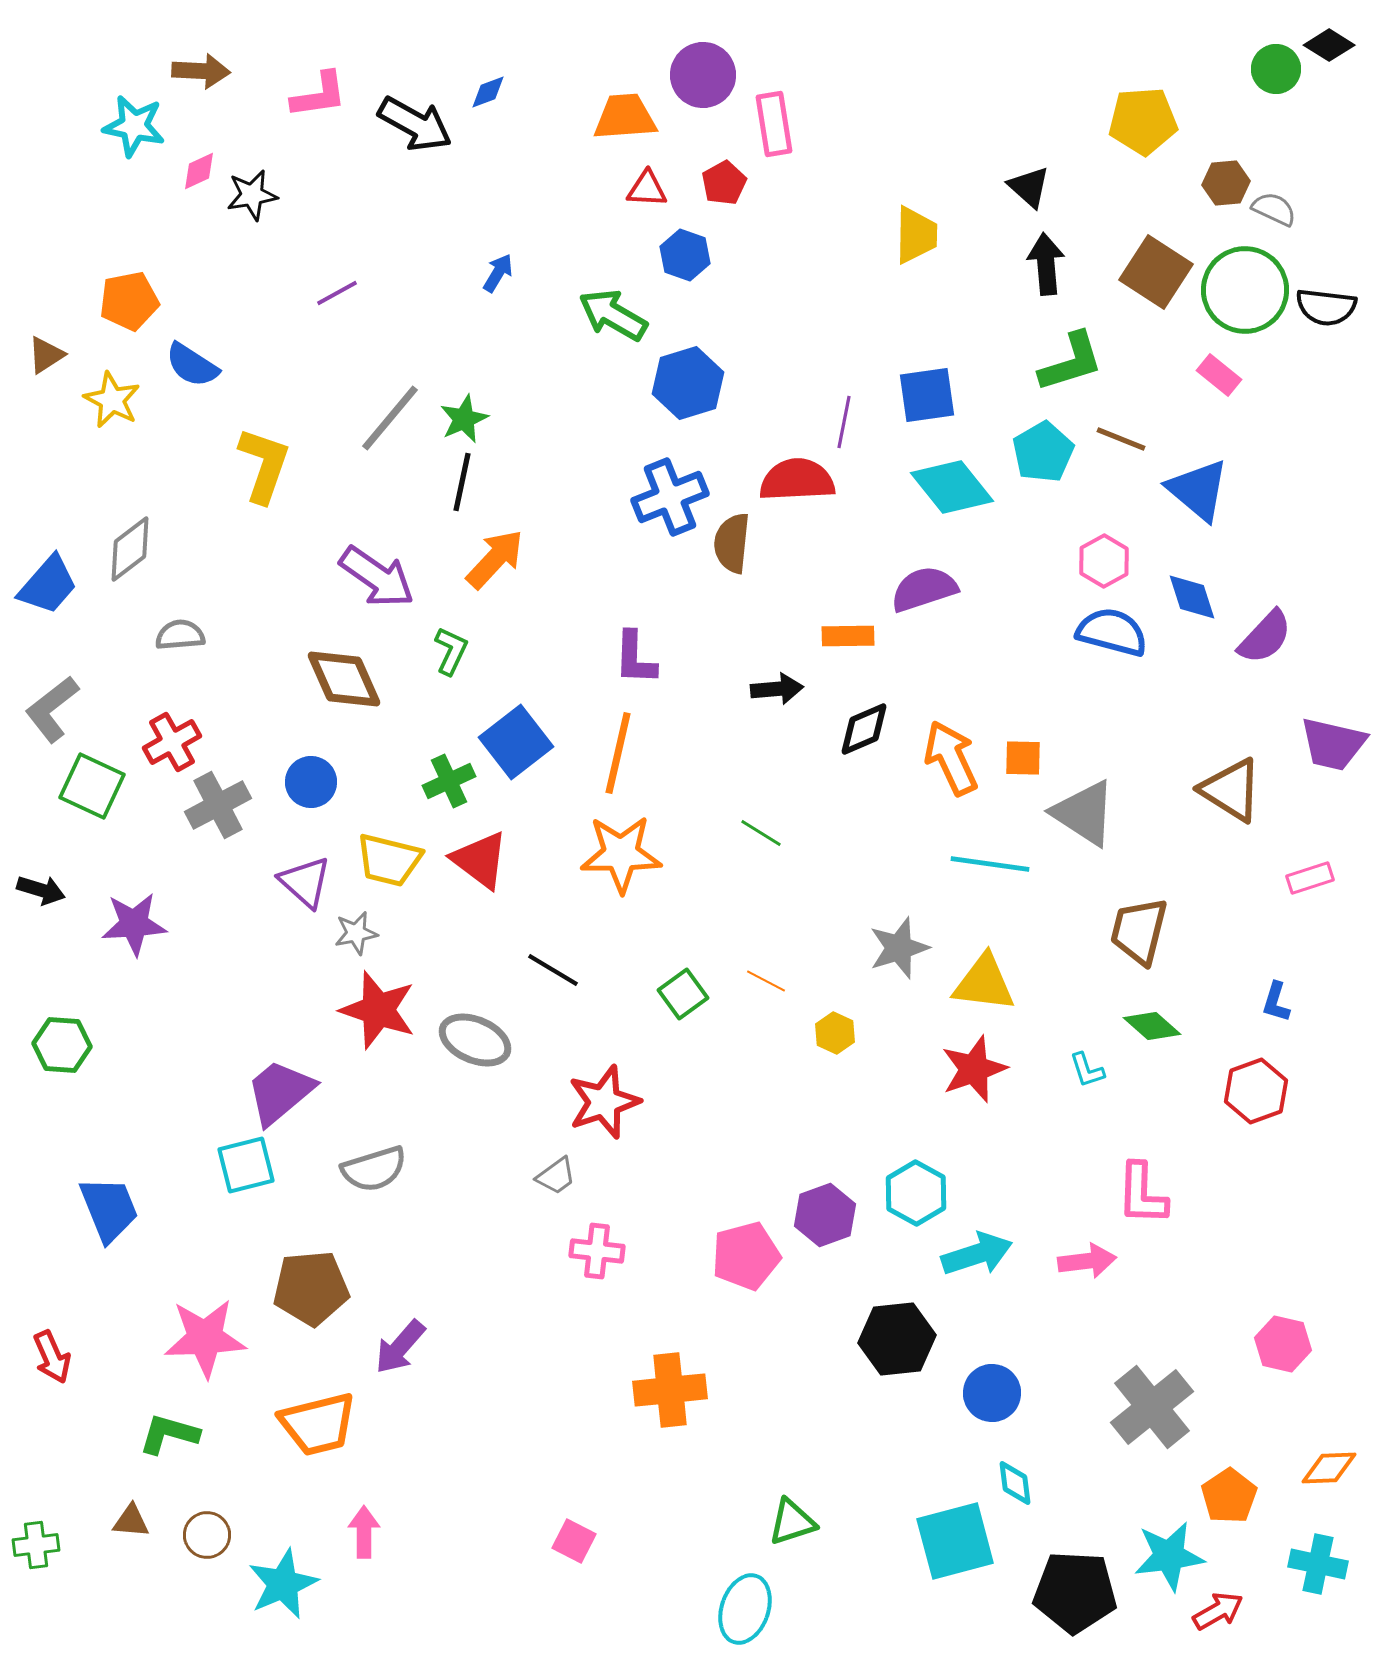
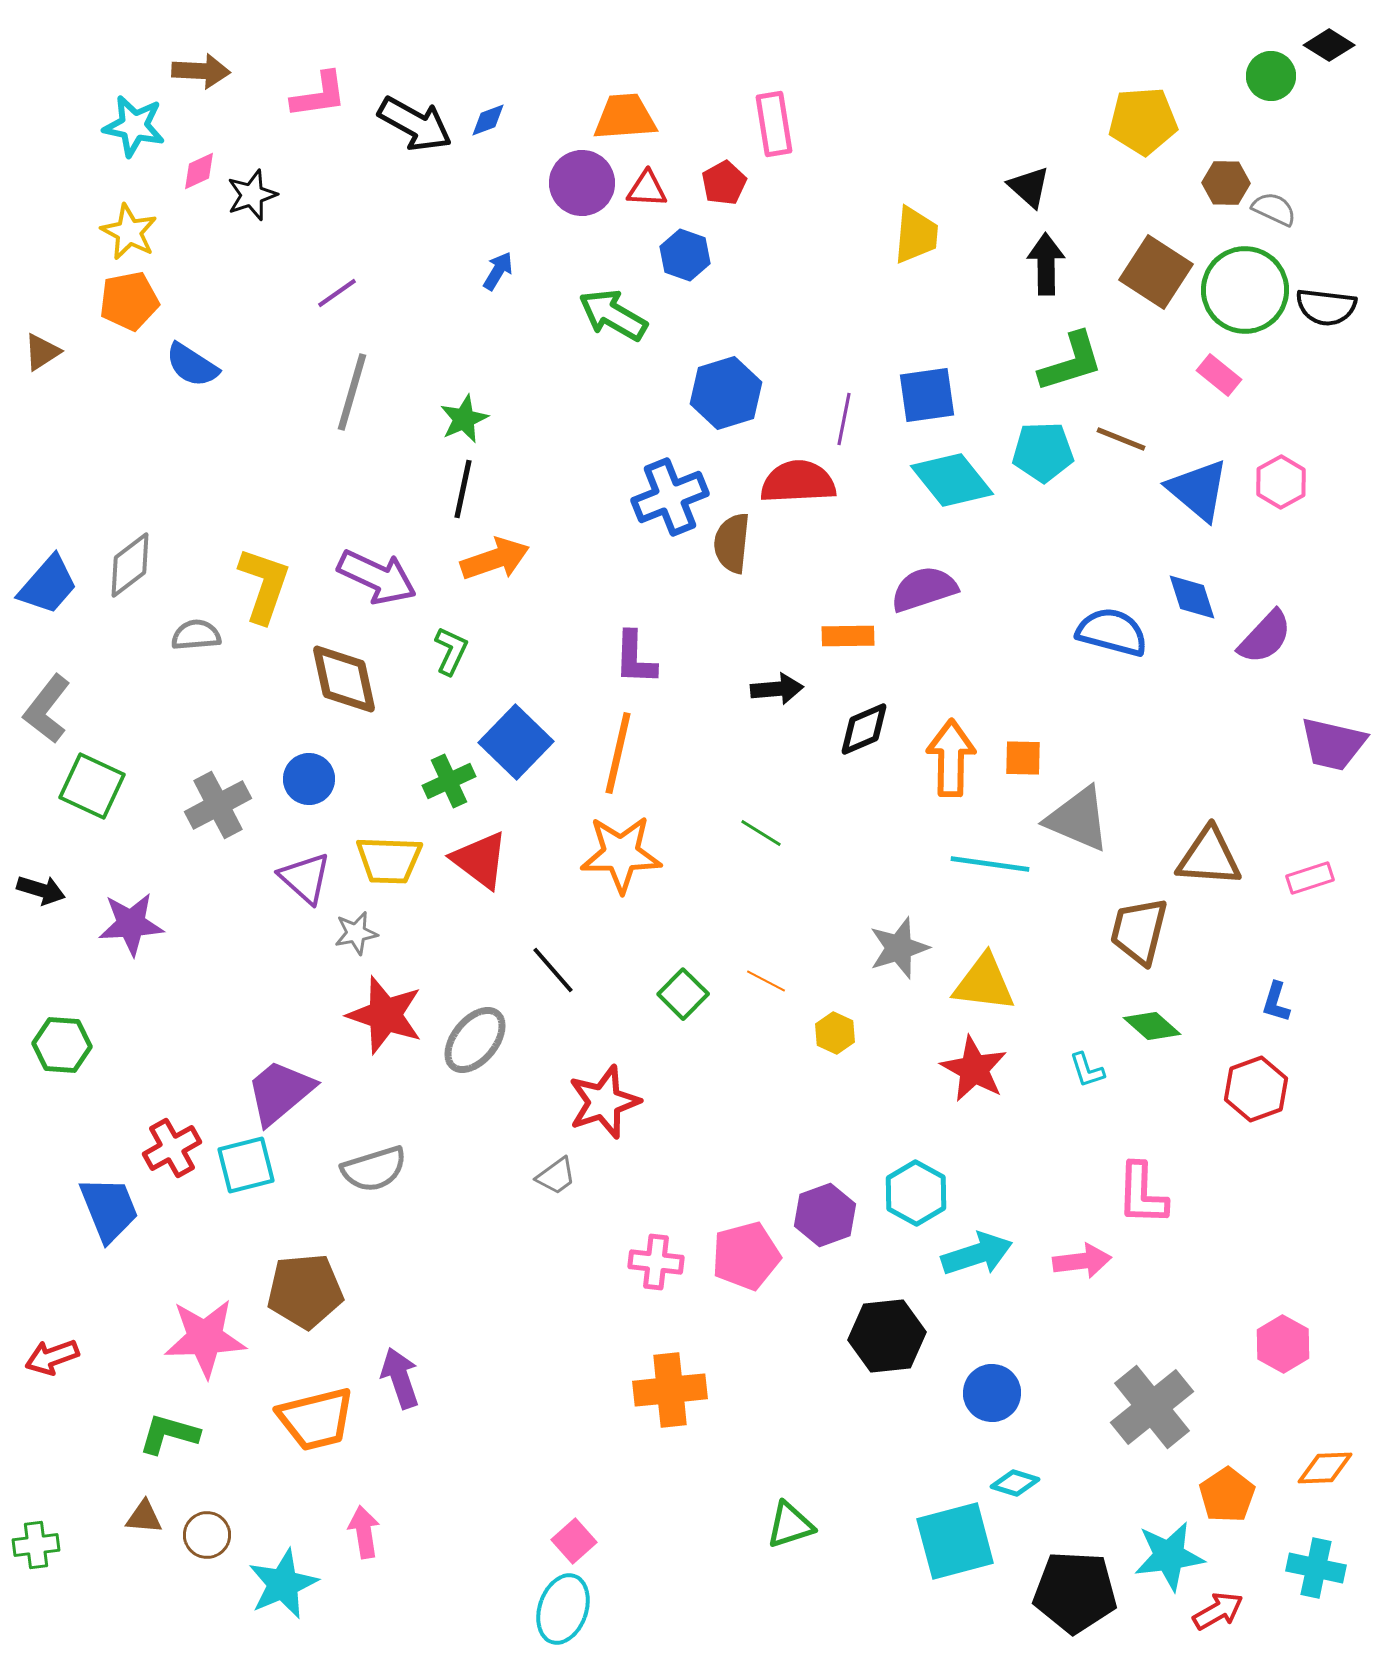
green circle at (1276, 69): moved 5 px left, 7 px down
purple circle at (703, 75): moved 121 px left, 108 px down
blue diamond at (488, 92): moved 28 px down
brown hexagon at (1226, 183): rotated 6 degrees clockwise
black star at (252, 195): rotated 9 degrees counterclockwise
yellow trapezoid at (916, 235): rotated 4 degrees clockwise
black arrow at (1046, 264): rotated 4 degrees clockwise
blue arrow at (498, 273): moved 2 px up
purple line at (337, 293): rotated 6 degrees counterclockwise
brown triangle at (46, 355): moved 4 px left, 3 px up
blue hexagon at (688, 383): moved 38 px right, 10 px down
yellow star at (112, 400): moved 17 px right, 168 px up
gray line at (390, 418): moved 38 px left, 26 px up; rotated 24 degrees counterclockwise
purple line at (844, 422): moved 3 px up
cyan pentagon at (1043, 452): rotated 28 degrees clockwise
yellow L-shape at (264, 465): moved 120 px down
red semicircle at (797, 480): moved 1 px right, 2 px down
black line at (462, 482): moved 1 px right, 7 px down
cyan diamond at (952, 487): moved 7 px up
gray diamond at (130, 549): moved 16 px down
orange arrow at (495, 559): rotated 28 degrees clockwise
pink hexagon at (1104, 561): moved 177 px right, 79 px up
purple arrow at (377, 577): rotated 10 degrees counterclockwise
gray semicircle at (180, 635): moved 16 px right
brown diamond at (344, 679): rotated 12 degrees clockwise
gray L-shape at (52, 709): moved 5 px left; rotated 14 degrees counterclockwise
red cross at (172, 742): moved 406 px down
blue square at (516, 742): rotated 8 degrees counterclockwise
orange arrow at (951, 758): rotated 26 degrees clockwise
blue circle at (311, 782): moved 2 px left, 3 px up
brown triangle at (1231, 790): moved 22 px left, 67 px down; rotated 28 degrees counterclockwise
gray triangle at (1084, 813): moved 6 px left, 6 px down; rotated 10 degrees counterclockwise
yellow trapezoid at (389, 860): rotated 12 degrees counterclockwise
purple triangle at (305, 882): moved 4 px up
purple star at (134, 924): moved 3 px left
black line at (553, 970): rotated 18 degrees clockwise
green square at (683, 994): rotated 9 degrees counterclockwise
red star at (378, 1010): moved 7 px right, 5 px down
gray ellipse at (475, 1040): rotated 74 degrees counterclockwise
red star at (974, 1069): rotated 24 degrees counterclockwise
red hexagon at (1256, 1091): moved 2 px up
pink cross at (597, 1251): moved 59 px right, 11 px down
pink arrow at (1087, 1261): moved 5 px left
brown pentagon at (311, 1288): moved 6 px left, 3 px down
black hexagon at (897, 1339): moved 10 px left, 3 px up
pink hexagon at (1283, 1344): rotated 16 degrees clockwise
purple arrow at (400, 1347): moved 31 px down; rotated 120 degrees clockwise
red arrow at (52, 1357): rotated 94 degrees clockwise
orange trapezoid at (318, 1424): moved 2 px left, 5 px up
orange diamond at (1329, 1468): moved 4 px left
cyan diamond at (1015, 1483): rotated 66 degrees counterclockwise
orange pentagon at (1229, 1496): moved 2 px left, 1 px up
brown triangle at (131, 1521): moved 13 px right, 4 px up
green triangle at (792, 1522): moved 2 px left, 3 px down
pink arrow at (364, 1532): rotated 9 degrees counterclockwise
pink square at (574, 1541): rotated 21 degrees clockwise
cyan cross at (1318, 1564): moved 2 px left, 4 px down
cyan ellipse at (745, 1609): moved 182 px left
